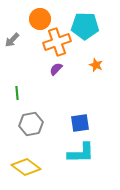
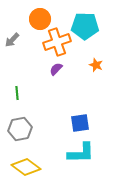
gray hexagon: moved 11 px left, 5 px down
